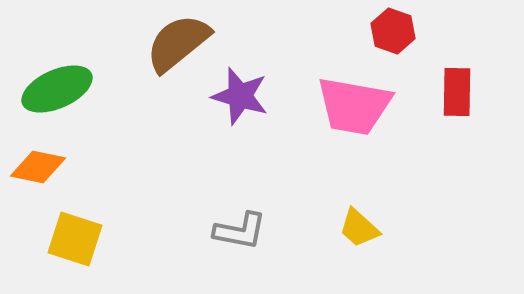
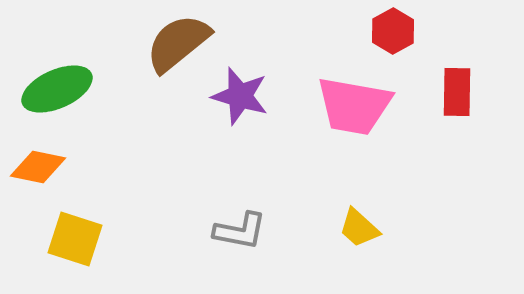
red hexagon: rotated 12 degrees clockwise
